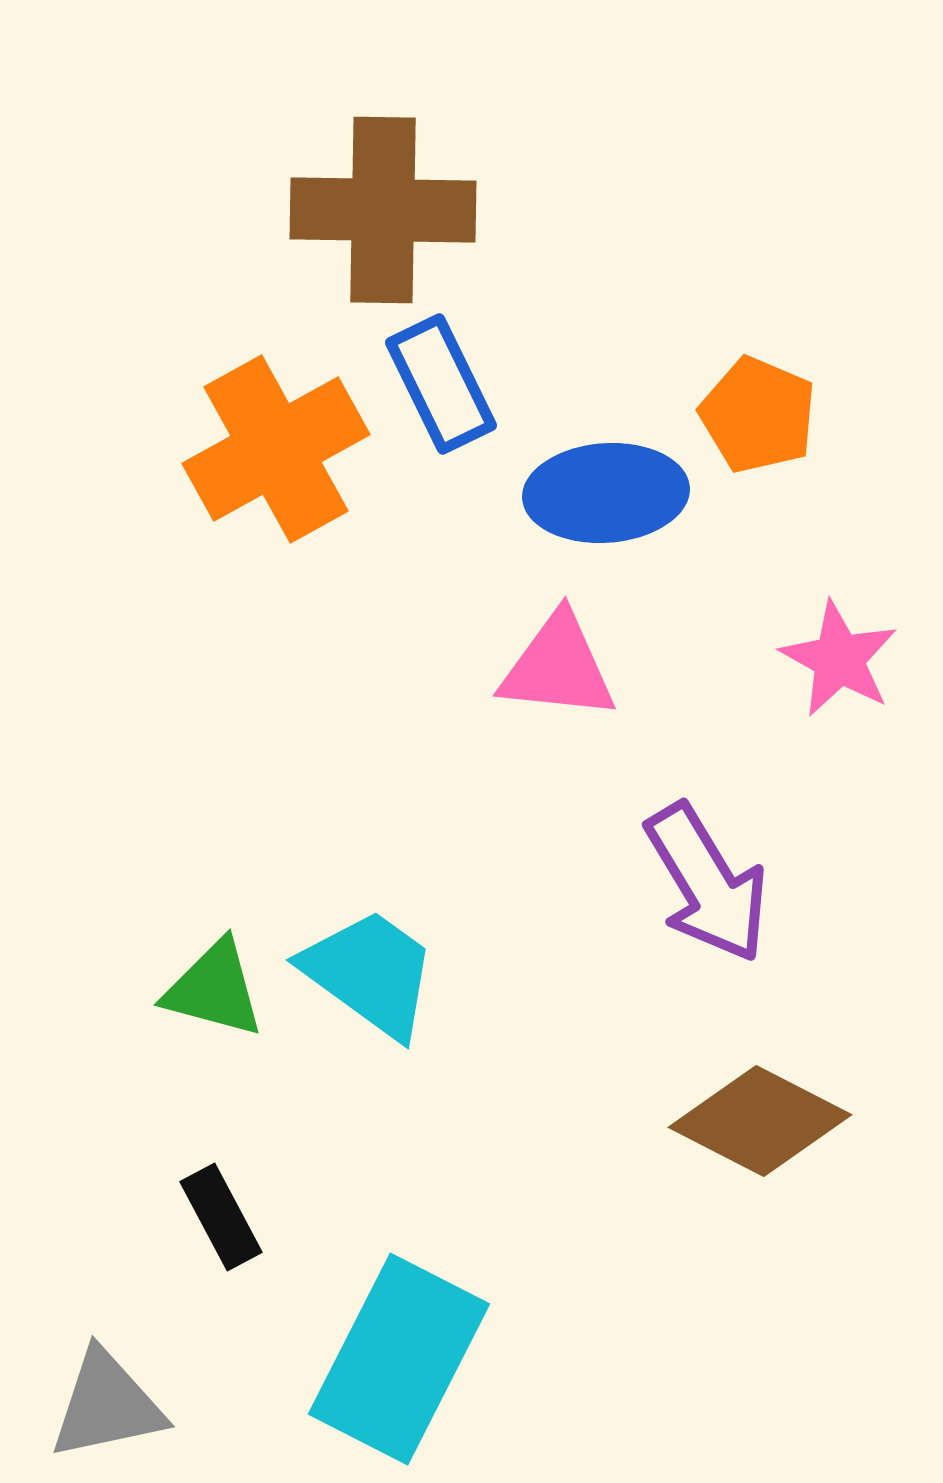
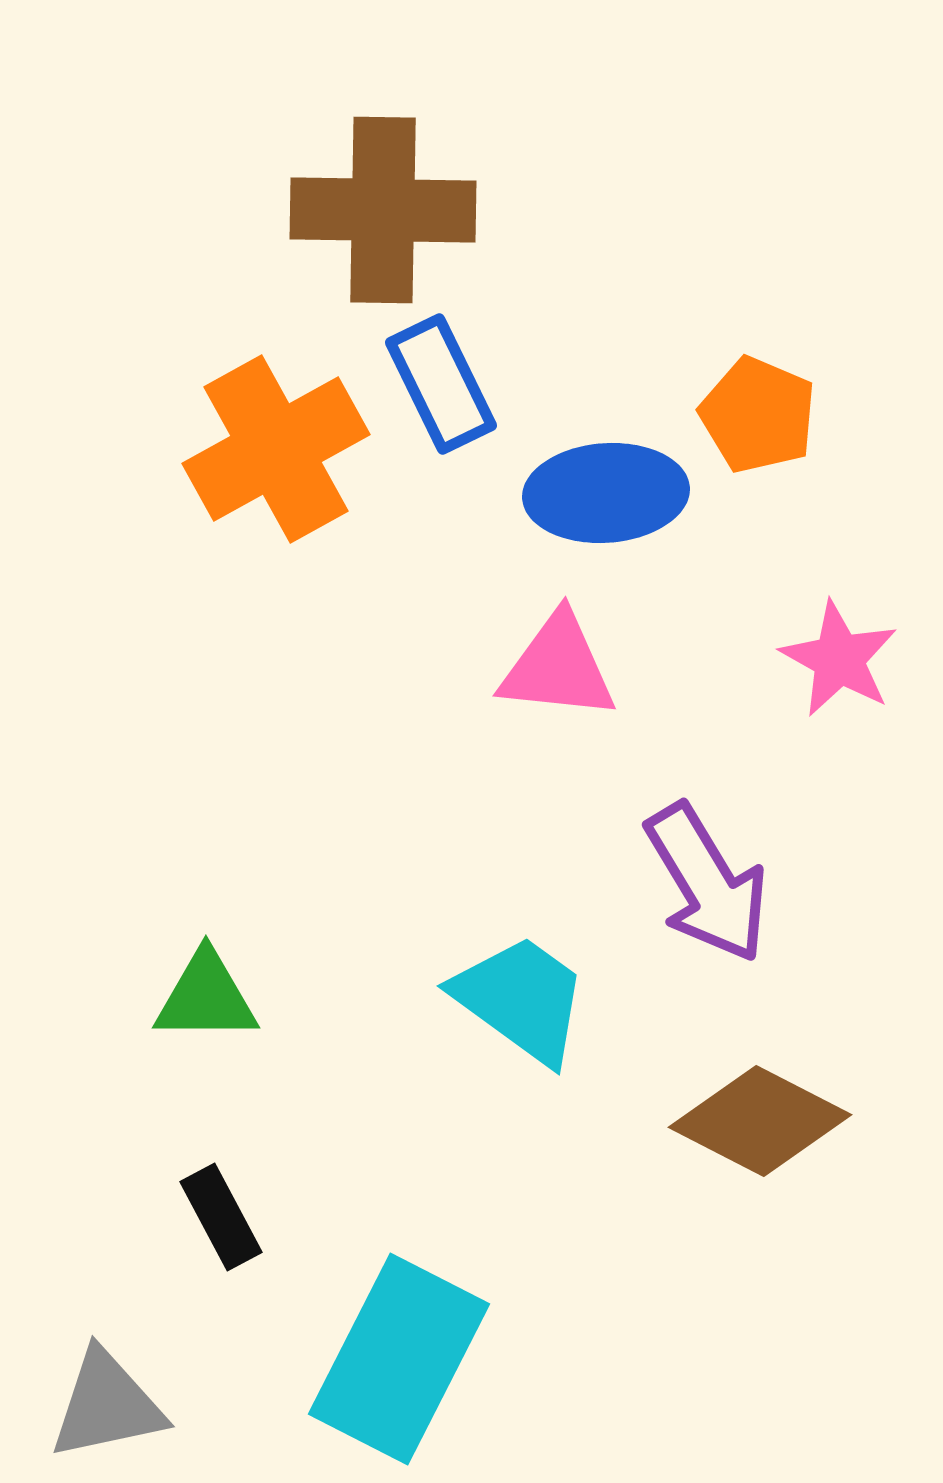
cyan trapezoid: moved 151 px right, 26 px down
green triangle: moved 8 px left, 8 px down; rotated 15 degrees counterclockwise
